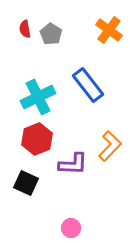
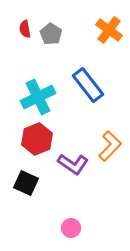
purple L-shape: rotated 32 degrees clockwise
